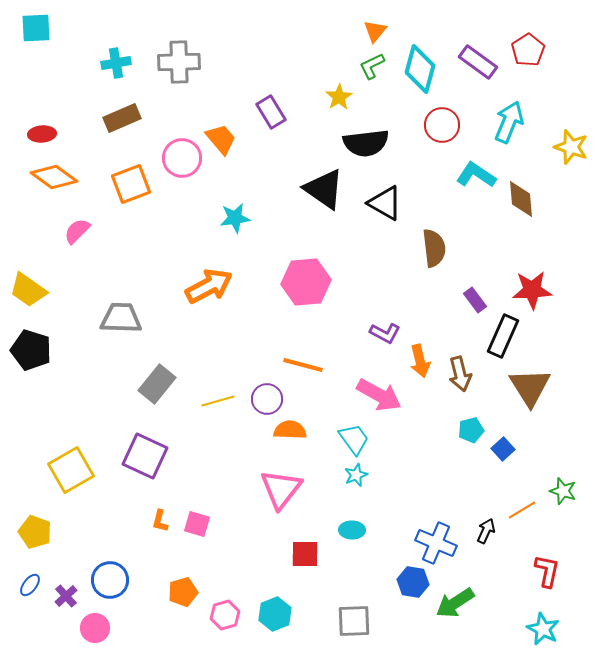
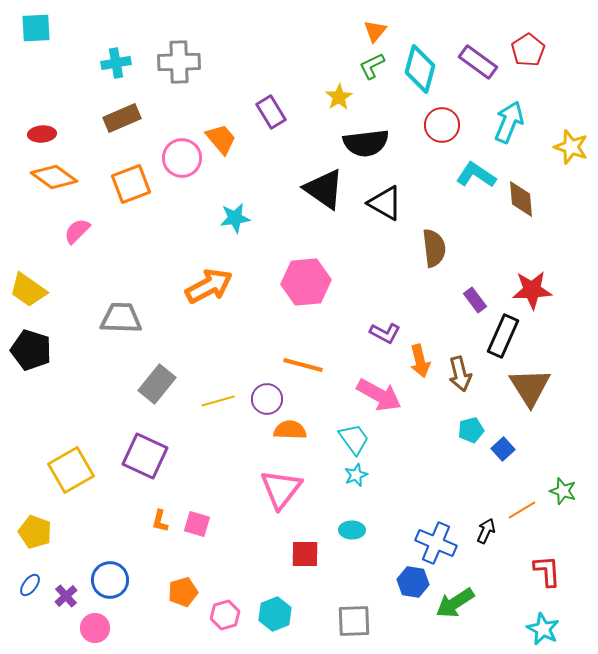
red L-shape at (547, 571): rotated 16 degrees counterclockwise
